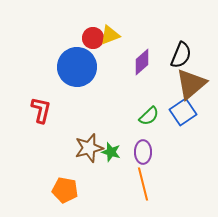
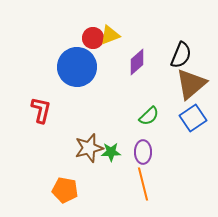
purple diamond: moved 5 px left
blue square: moved 10 px right, 6 px down
green star: rotated 18 degrees counterclockwise
